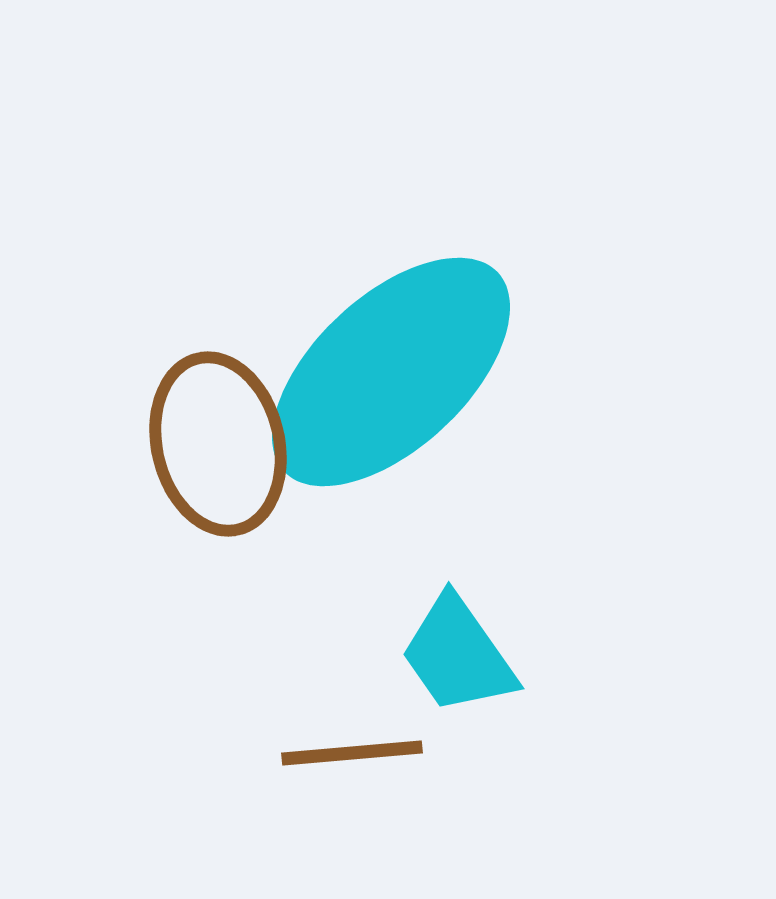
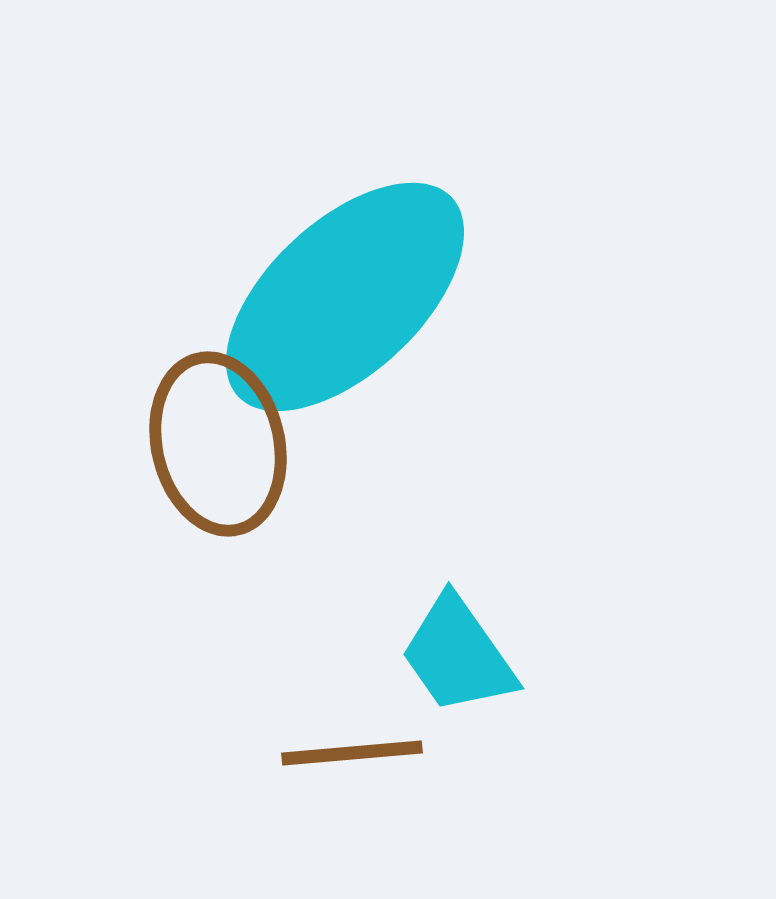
cyan ellipse: moved 46 px left, 75 px up
